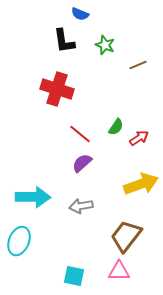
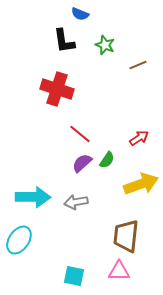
green semicircle: moved 9 px left, 33 px down
gray arrow: moved 5 px left, 4 px up
brown trapezoid: rotated 32 degrees counterclockwise
cyan ellipse: moved 1 px up; rotated 12 degrees clockwise
